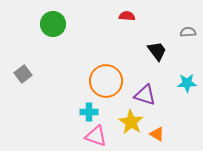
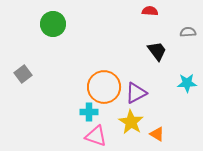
red semicircle: moved 23 px right, 5 px up
orange circle: moved 2 px left, 6 px down
purple triangle: moved 9 px left, 2 px up; rotated 45 degrees counterclockwise
